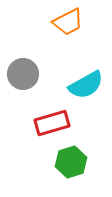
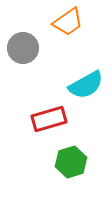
orange trapezoid: rotated 8 degrees counterclockwise
gray circle: moved 26 px up
red rectangle: moved 3 px left, 4 px up
